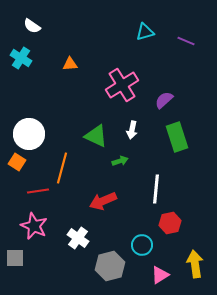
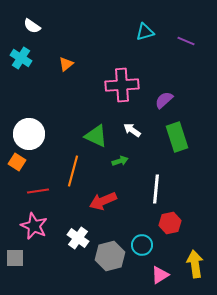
orange triangle: moved 4 px left; rotated 35 degrees counterclockwise
pink cross: rotated 28 degrees clockwise
white arrow: rotated 114 degrees clockwise
orange line: moved 11 px right, 3 px down
gray hexagon: moved 10 px up
